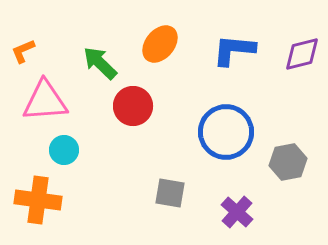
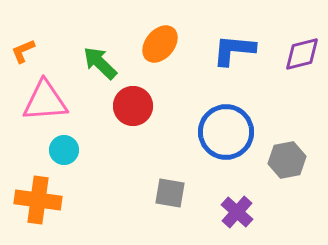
gray hexagon: moved 1 px left, 2 px up
